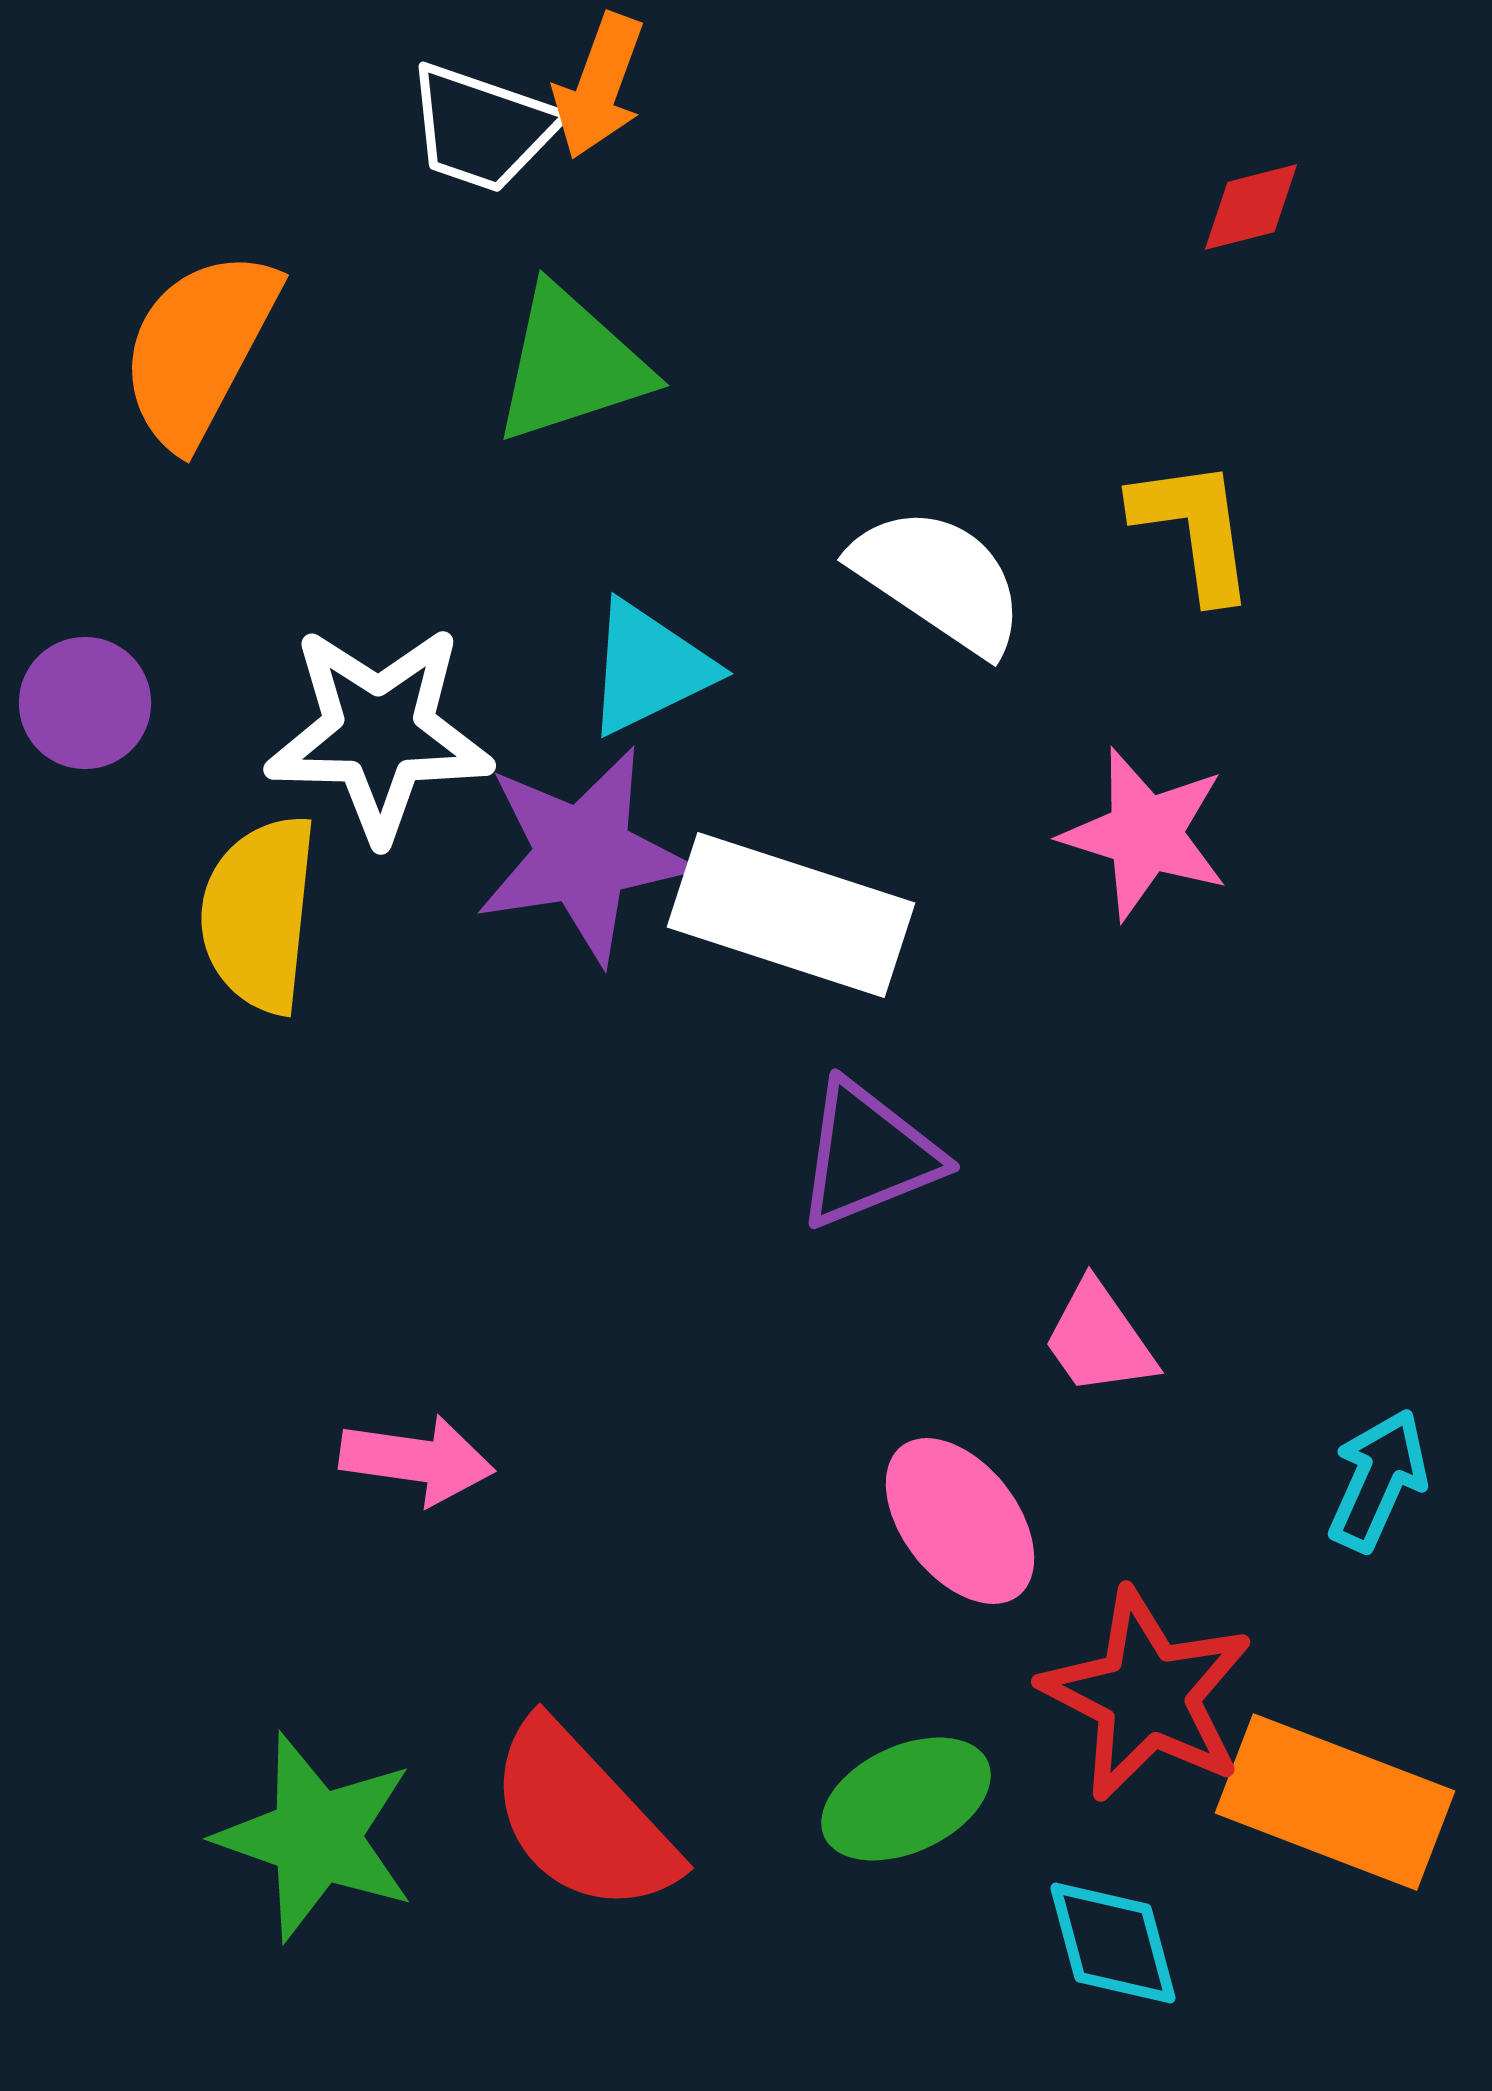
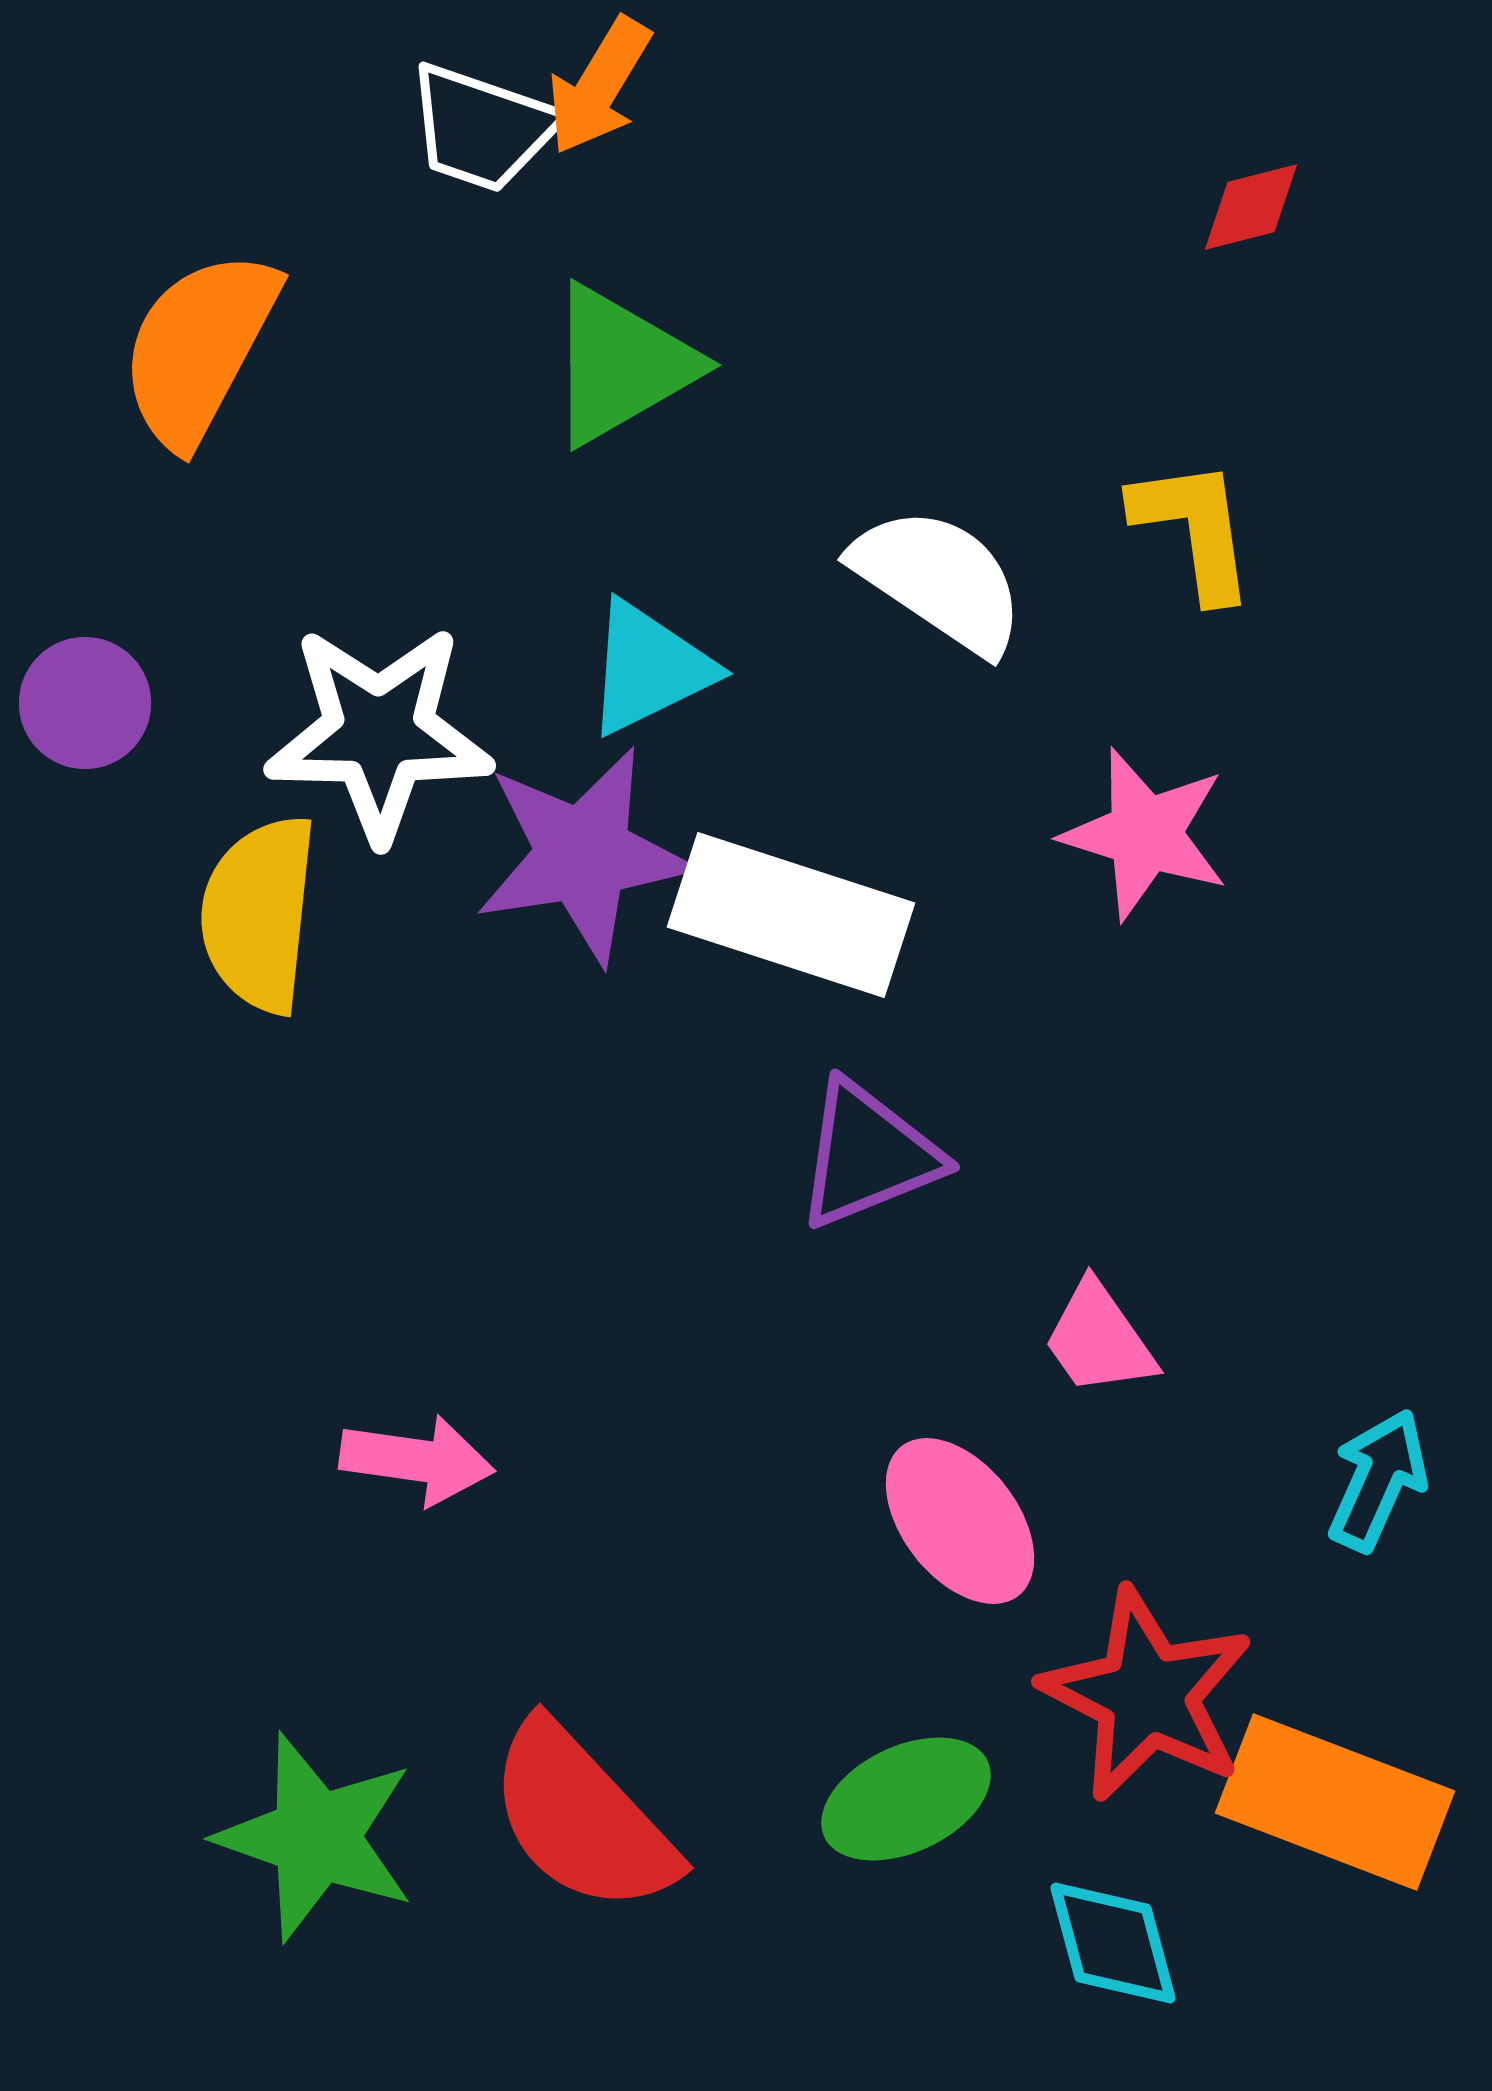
orange arrow: rotated 11 degrees clockwise
green triangle: moved 50 px right; rotated 12 degrees counterclockwise
